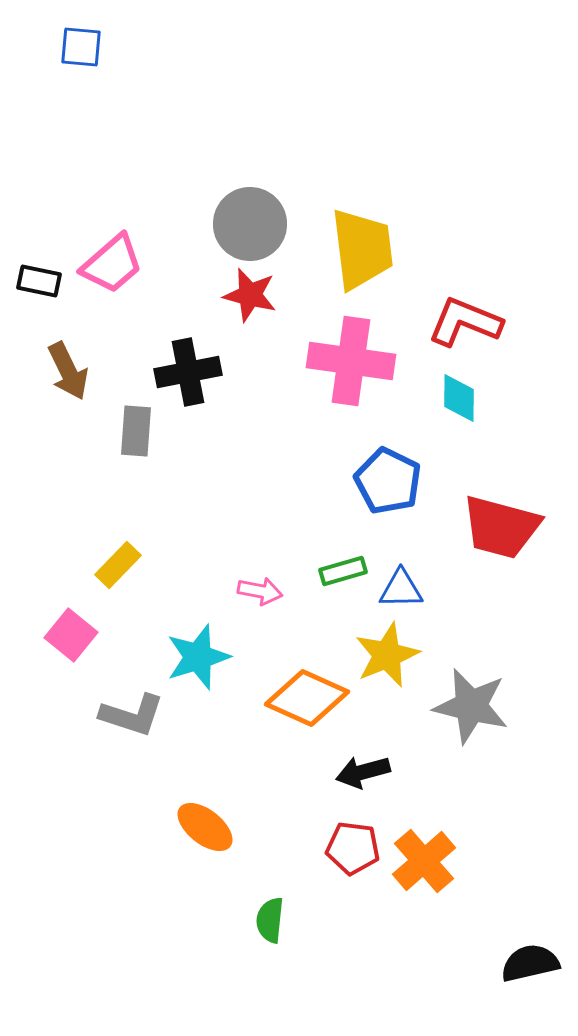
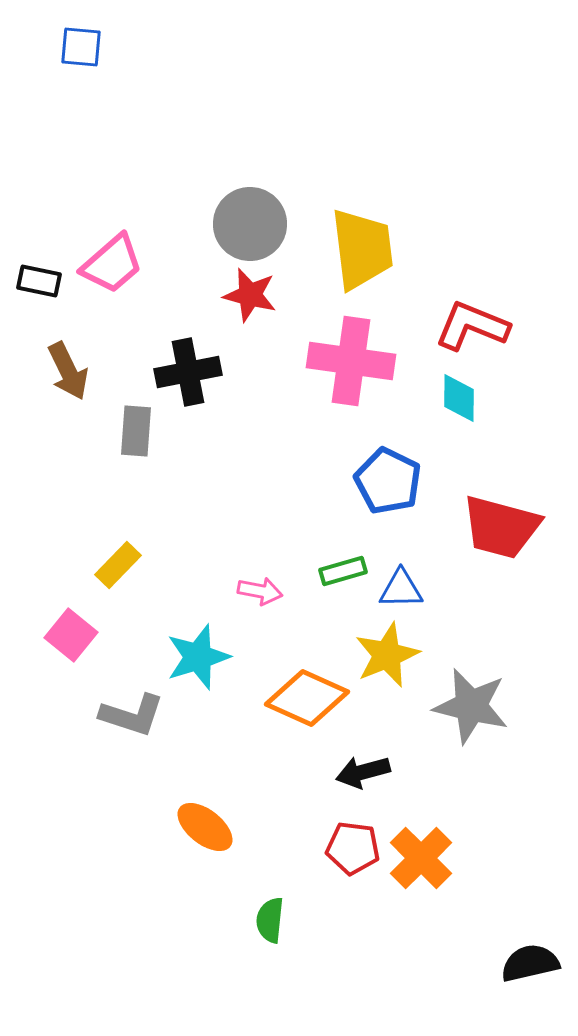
red L-shape: moved 7 px right, 4 px down
orange cross: moved 3 px left, 3 px up; rotated 4 degrees counterclockwise
